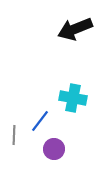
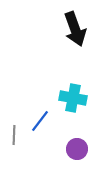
black arrow: rotated 88 degrees counterclockwise
purple circle: moved 23 px right
